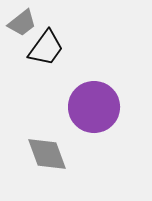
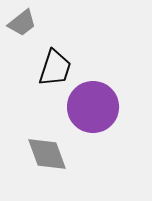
black trapezoid: moved 9 px right, 20 px down; rotated 18 degrees counterclockwise
purple circle: moved 1 px left
